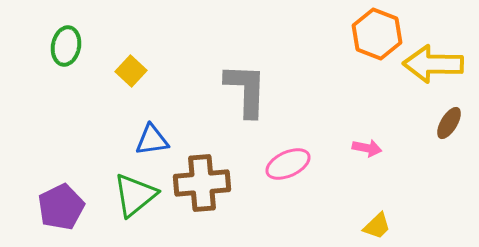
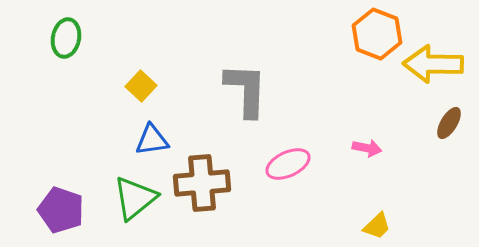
green ellipse: moved 8 px up
yellow square: moved 10 px right, 15 px down
green triangle: moved 3 px down
purple pentagon: moved 3 px down; rotated 27 degrees counterclockwise
